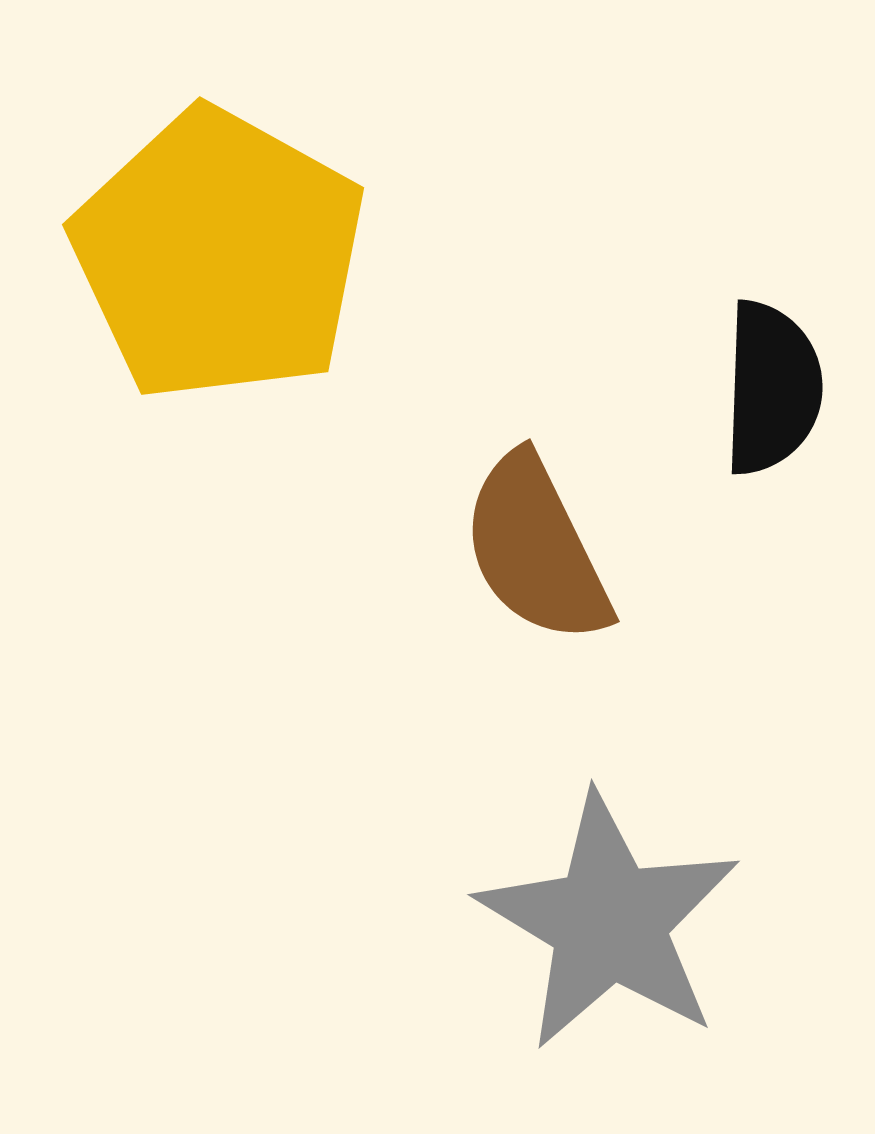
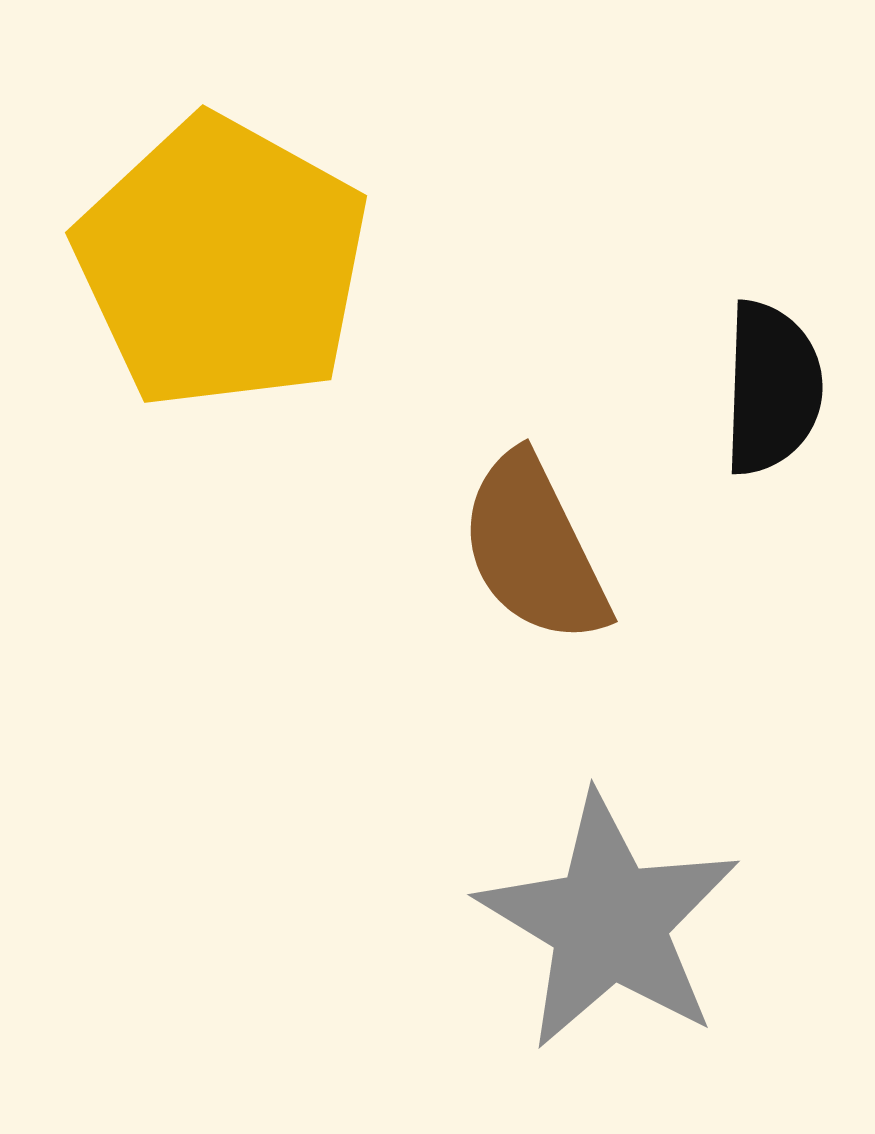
yellow pentagon: moved 3 px right, 8 px down
brown semicircle: moved 2 px left
